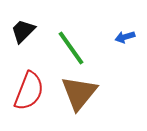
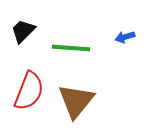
green line: rotated 51 degrees counterclockwise
brown triangle: moved 3 px left, 8 px down
